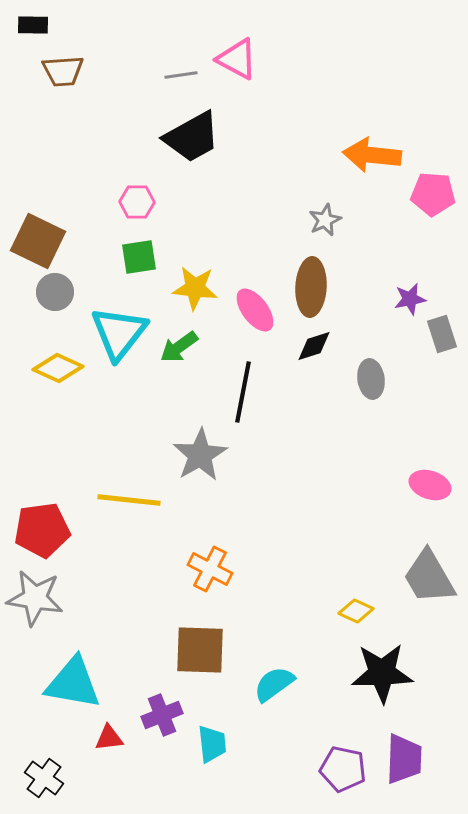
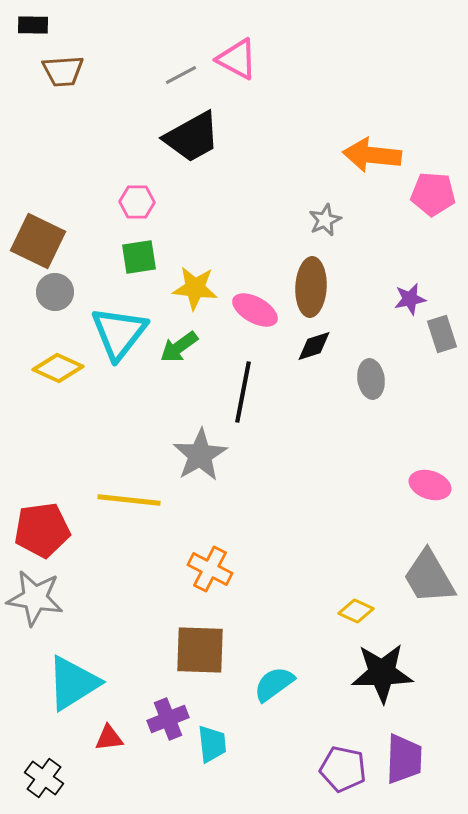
gray line at (181, 75): rotated 20 degrees counterclockwise
pink ellipse at (255, 310): rotated 24 degrees counterclockwise
cyan triangle at (73, 683): rotated 42 degrees counterclockwise
purple cross at (162, 715): moved 6 px right, 4 px down
